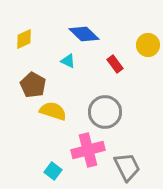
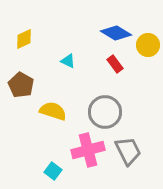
blue diamond: moved 32 px right, 1 px up; rotated 12 degrees counterclockwise
brown pentagon: moved 12 px left
gray trapezoid: moved 1 px right, 16 px up
